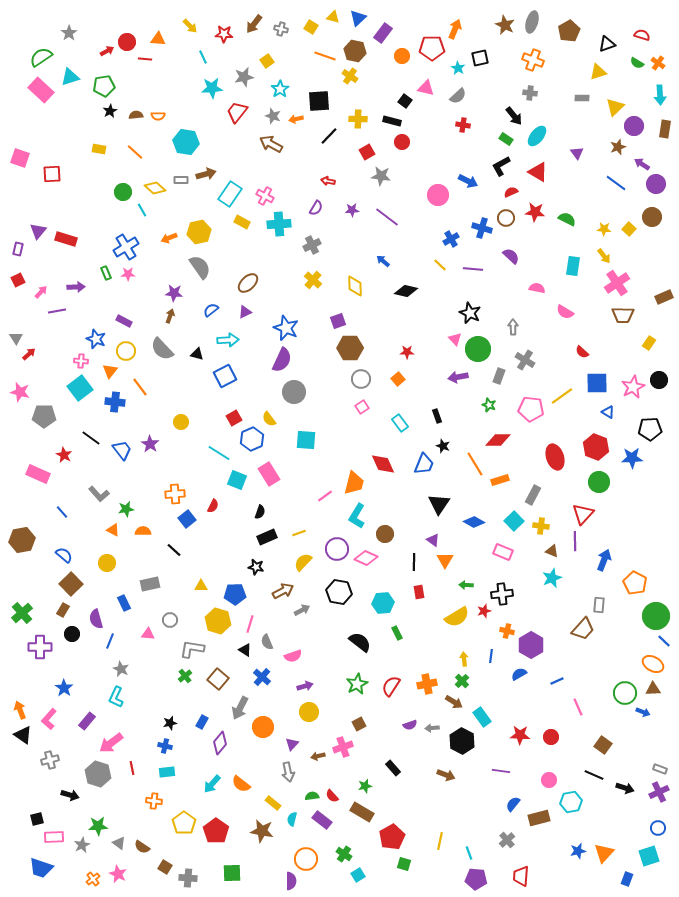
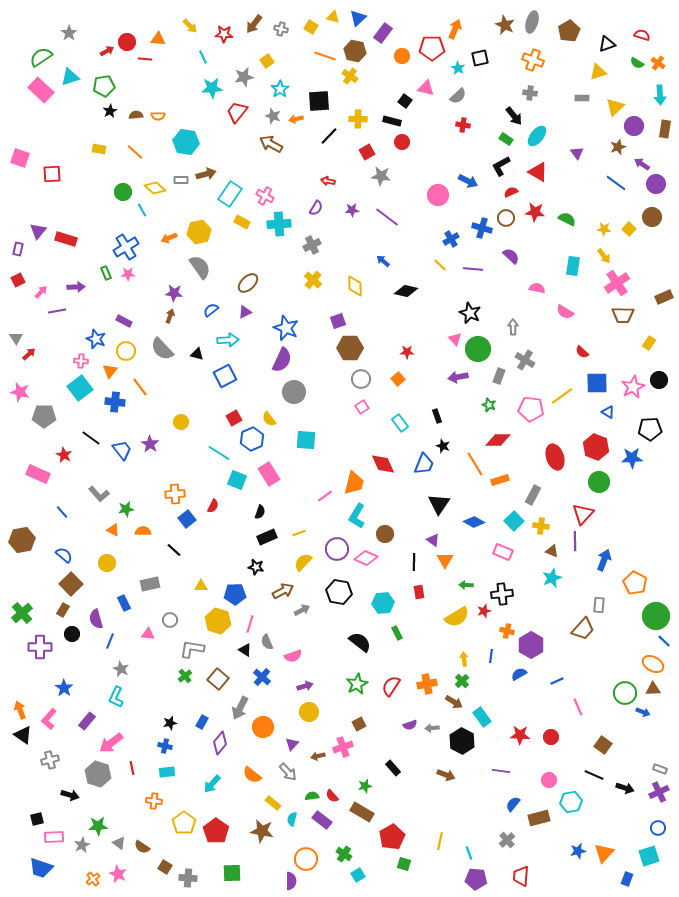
gray arrow at (288, 772): rotated 30 degrees counterclockwise
orange semicircle at (241, 784): moved 11 px right, 9 px up
